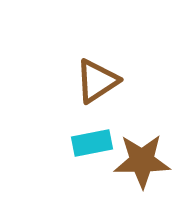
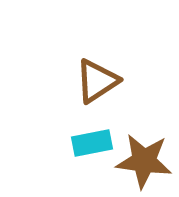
brown star: moved 2 px right; rotated 8 degrees clockwise
